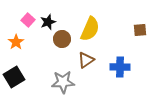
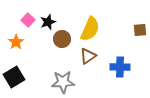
brown triangle: moved 2 px right, 4 px up
